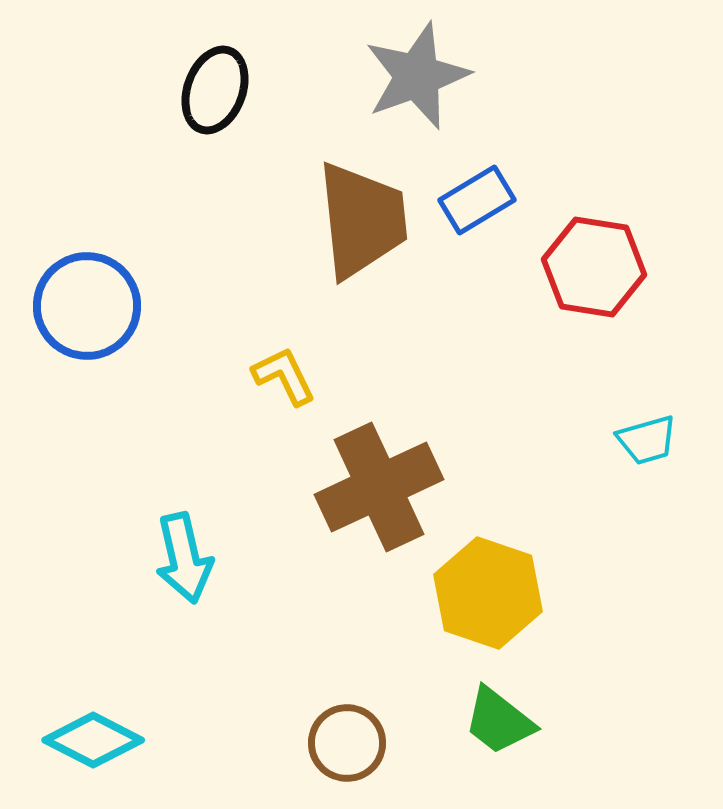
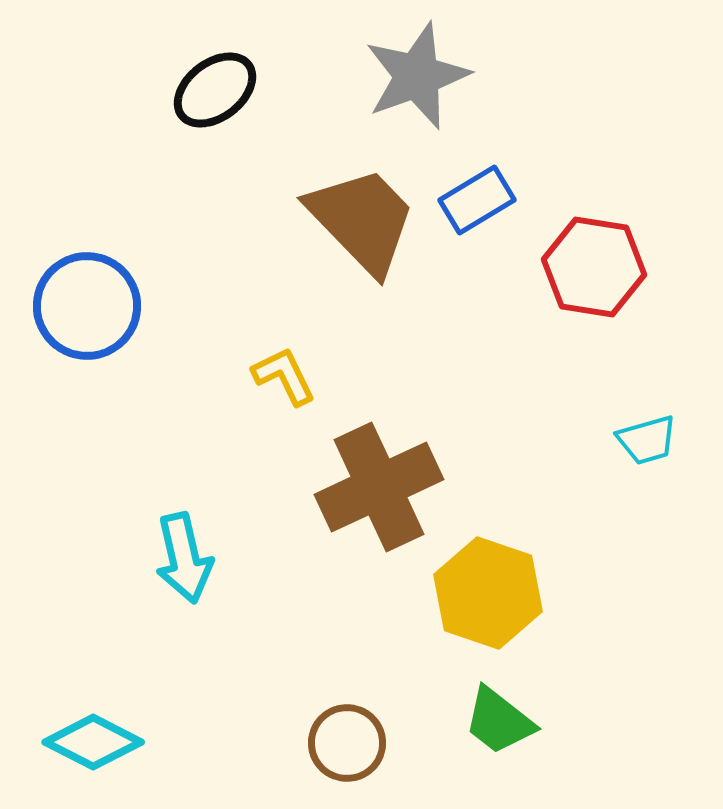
black ellipse: rotated 32 degrees clockwise
brown trapezoid: rotated 38 degrees counterclockwise
cyan diamond: moved 2 px down
